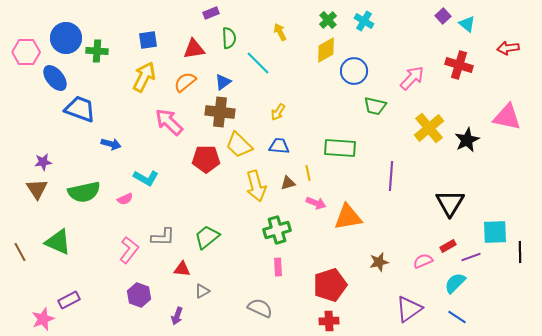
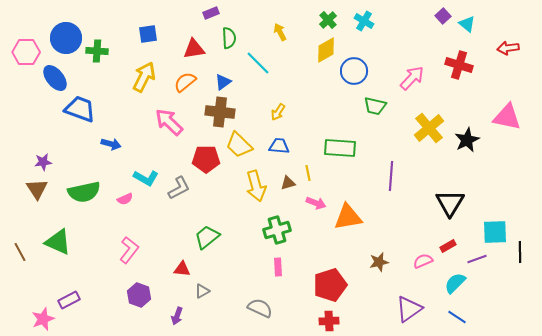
blue square at (148, 40): moved 6 px up
gray L-shape at (163, 237): moved 16 px right, 49 px up; rotated 30 degrees counterclockwise
purple line at (471, 257): moved 6 px right, 2 px down
